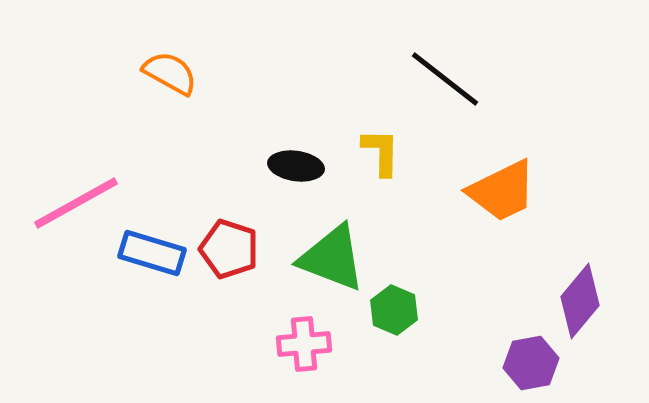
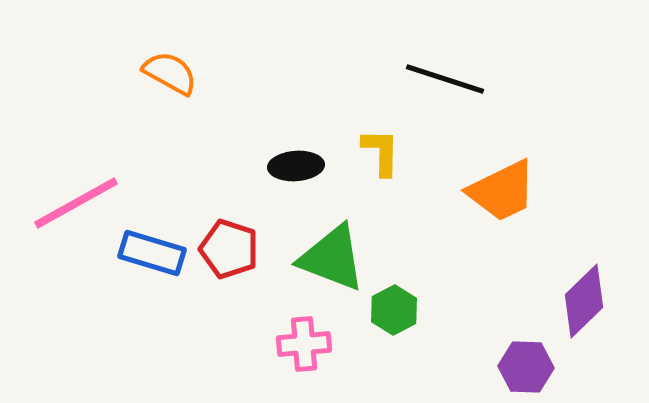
black line: rotated 20 degrees counterclockwise
black ellipse: rotated 12 degrees counterclockwise
purple diamond: moved 4 px right; rotated 6 degrees clockwise
green hexagon: rotated 9 degrees clockwise
purple hexagon: moved 5 px left, 4 px down; rotated 12 degrees clockwise
